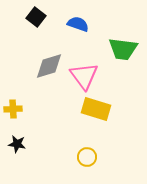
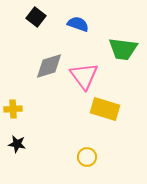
yellow rectangle: moved 9 px right
